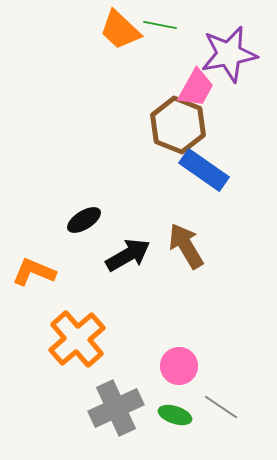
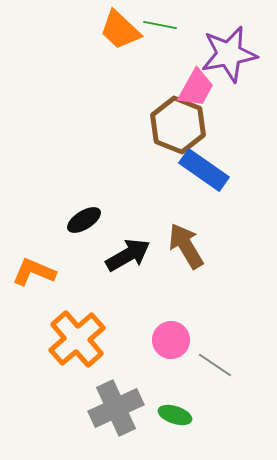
pink circle: moved 8 px left, 26 px up
gray line: moved 6 px left, 42 px up
